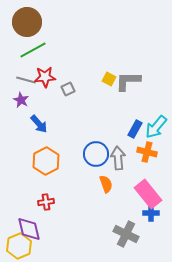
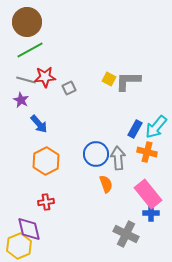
green line: moved 3 px left
gray square: moved 1 px right, 1 px up
